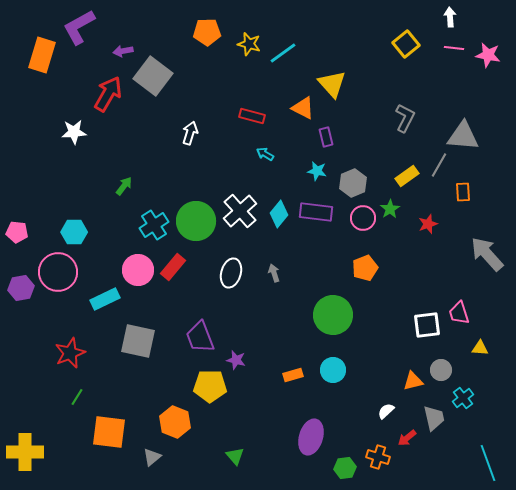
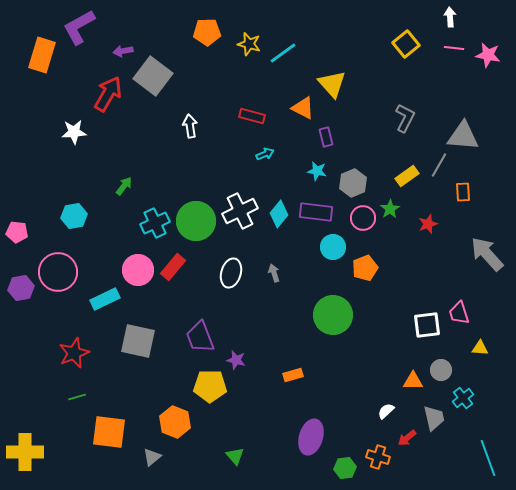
white arrow at (190, 133): moved 7 px up; rotated 25 degrees counterclockwise
cyan arrow at (265, 154): rotated 126 degrees clockwise
white cross at (240, 211): rotated 16 degrees clockwise
cyan cross at (154, 225): moved 1 px right, 2 px up; rotated 8 degrees clockwise
cyan hexagon at (74, 232): moved 16 px up; rotated 10 degrees counterclockwise
red star at (70, 353): moved 4 px right
cyan circle at (333, 370): moved 123 px up
orange triangle at (413, 381): rotated 15 degrees clockwise
green line at (77, 397): rotated 42 degrees clockwise
cyan line at (488, 463): moved 5 px up
